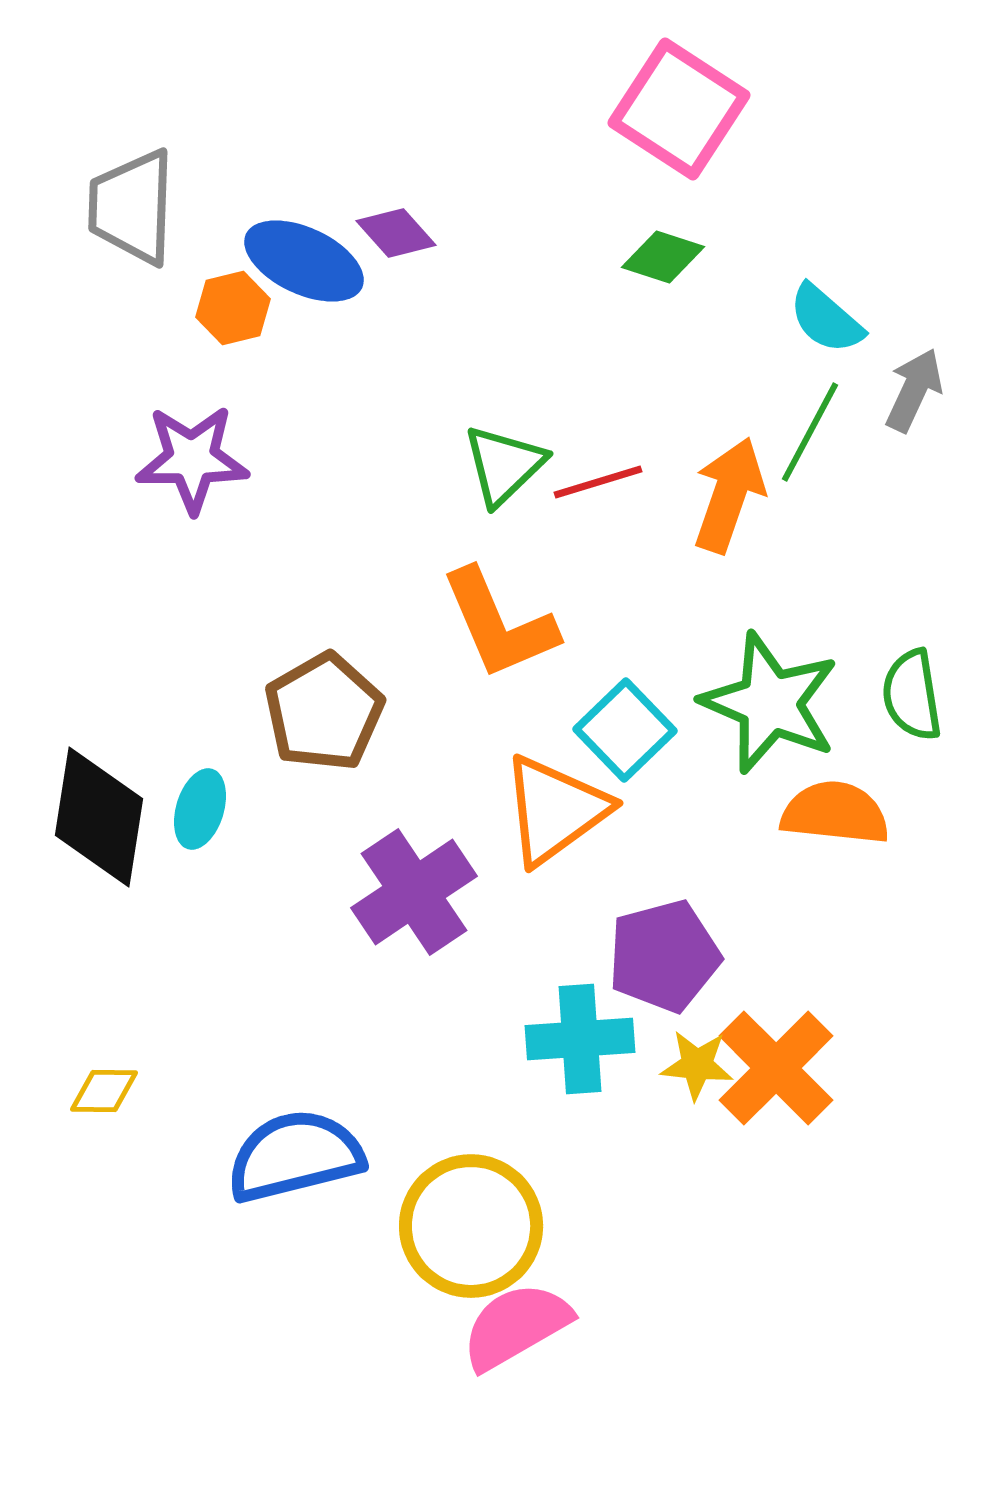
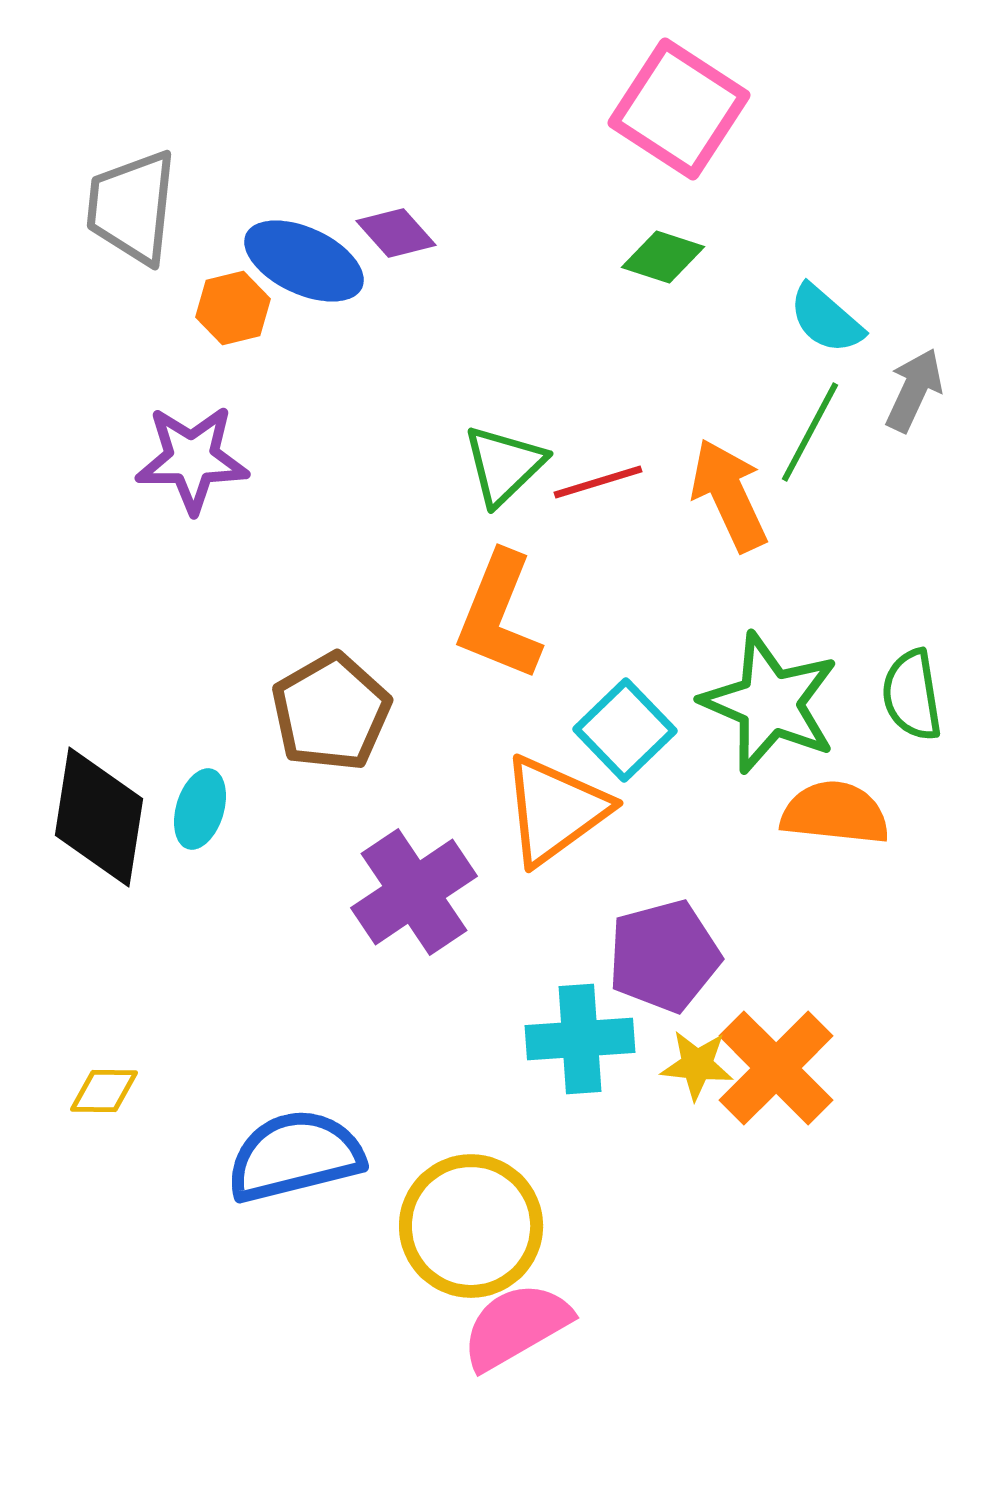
gray trapezoid: rotated 4 degrees clockwise
orange arrow: rotated 44 degrees counterclockwise
orange L-shape: moved 8 px up; rotated 45 degrees clockwise
brown pentagon: moved 7 px right
